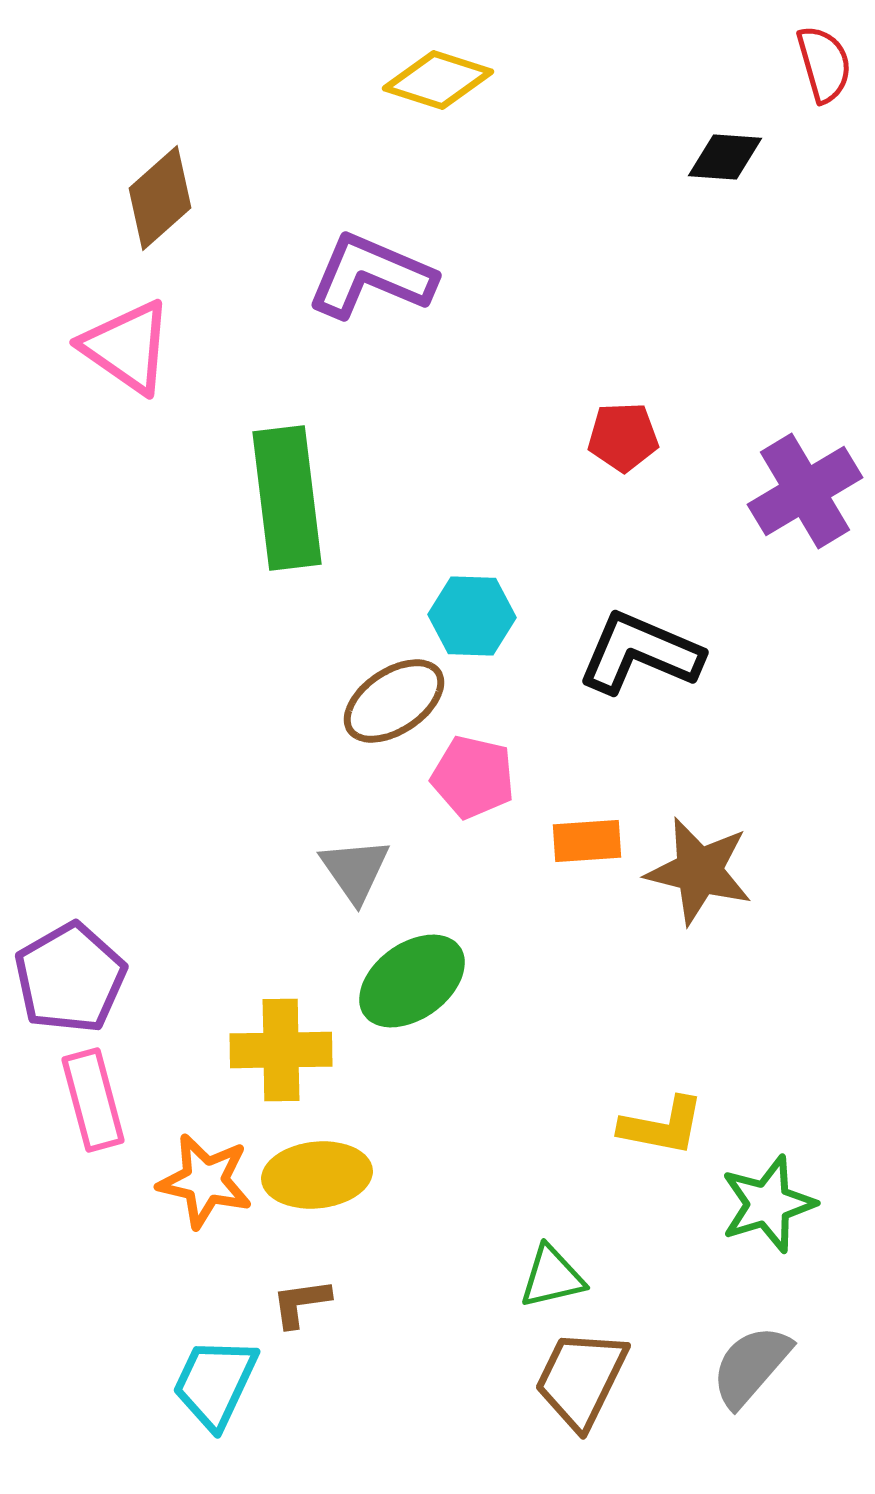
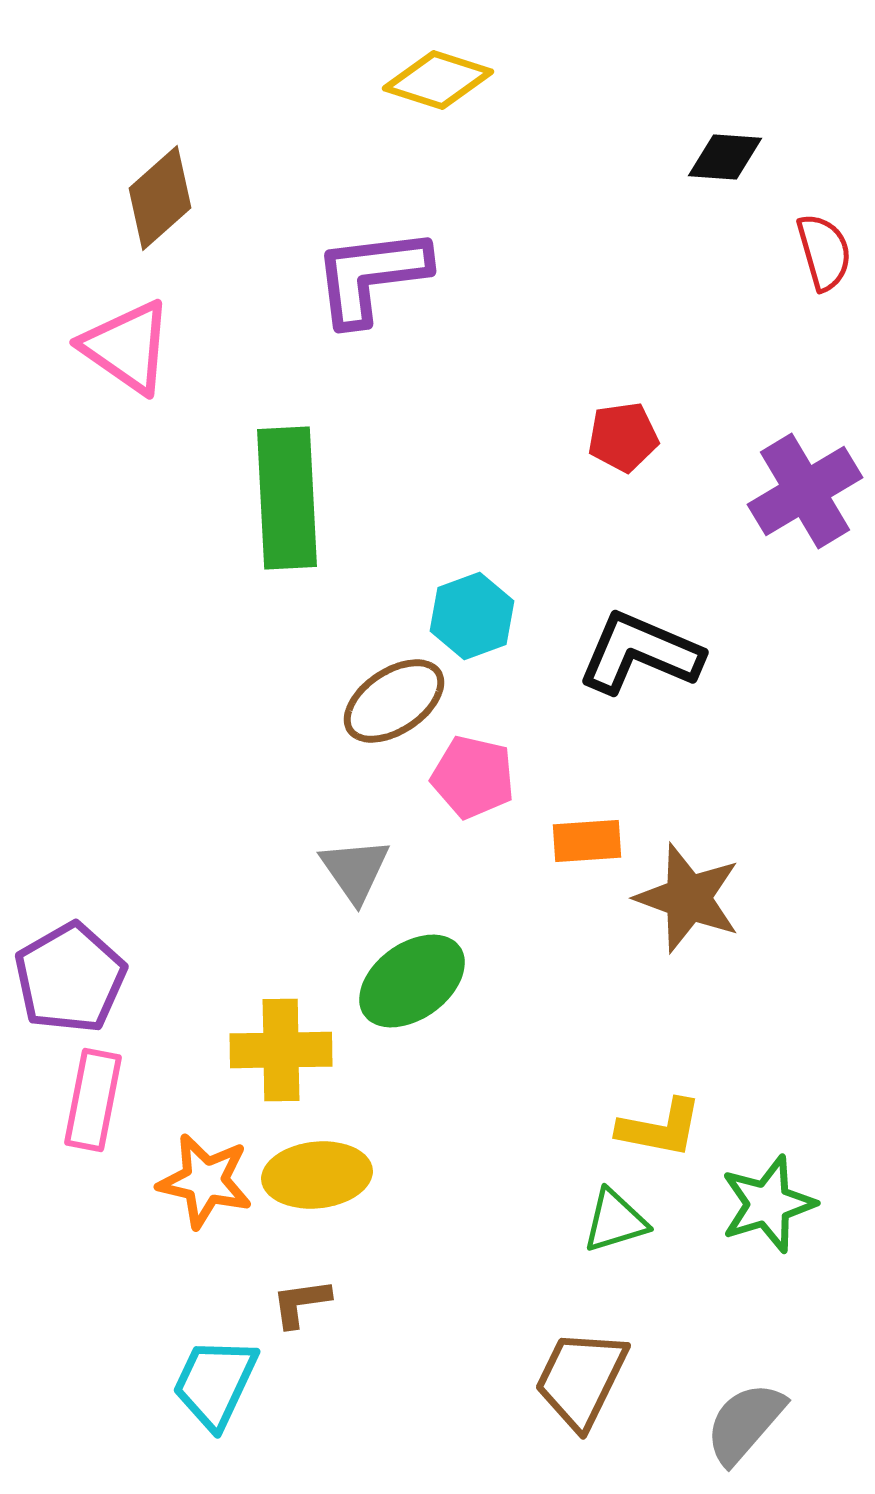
red semicircle: moved 188 px down
purple L-shape: rotated 30 degrees counterclockwise
red pentagon: rotated 6 degrees counterclockwise
green rectangle: rotated 4 degrees clockwise
cyan hexagon: rotated 22 degrees counterclockwise
brown star: moved 11 px left, 27 px down; rotated 6 degrees clockwise
pink rectangle: rotated 26 degrees clockwise
yellow L-shape: moved 2 px left, 2 px down
green triangle: moved 63 px right, 56 px up; rotated 4 degrees counterclockwise
gray semicircle: moved 6 px left, 57 px down
